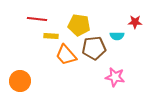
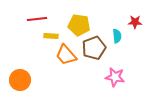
red line: rotated 12 degrees counterclockwise
cyan semicircle: rotated 96 degrees counterclockwise
brown pentagon: rotated 15 degrees counterclockwise
orange circle: moved 1 px up
